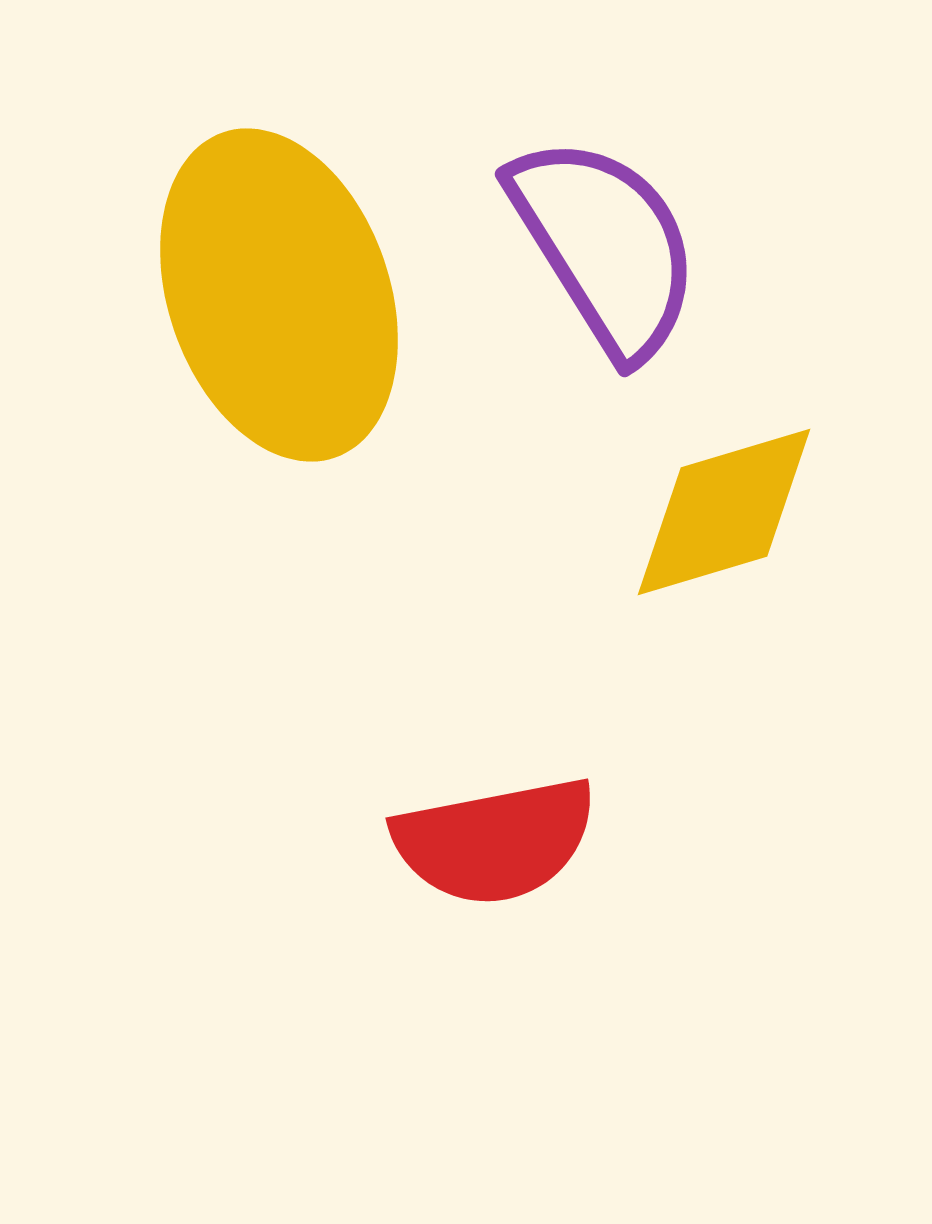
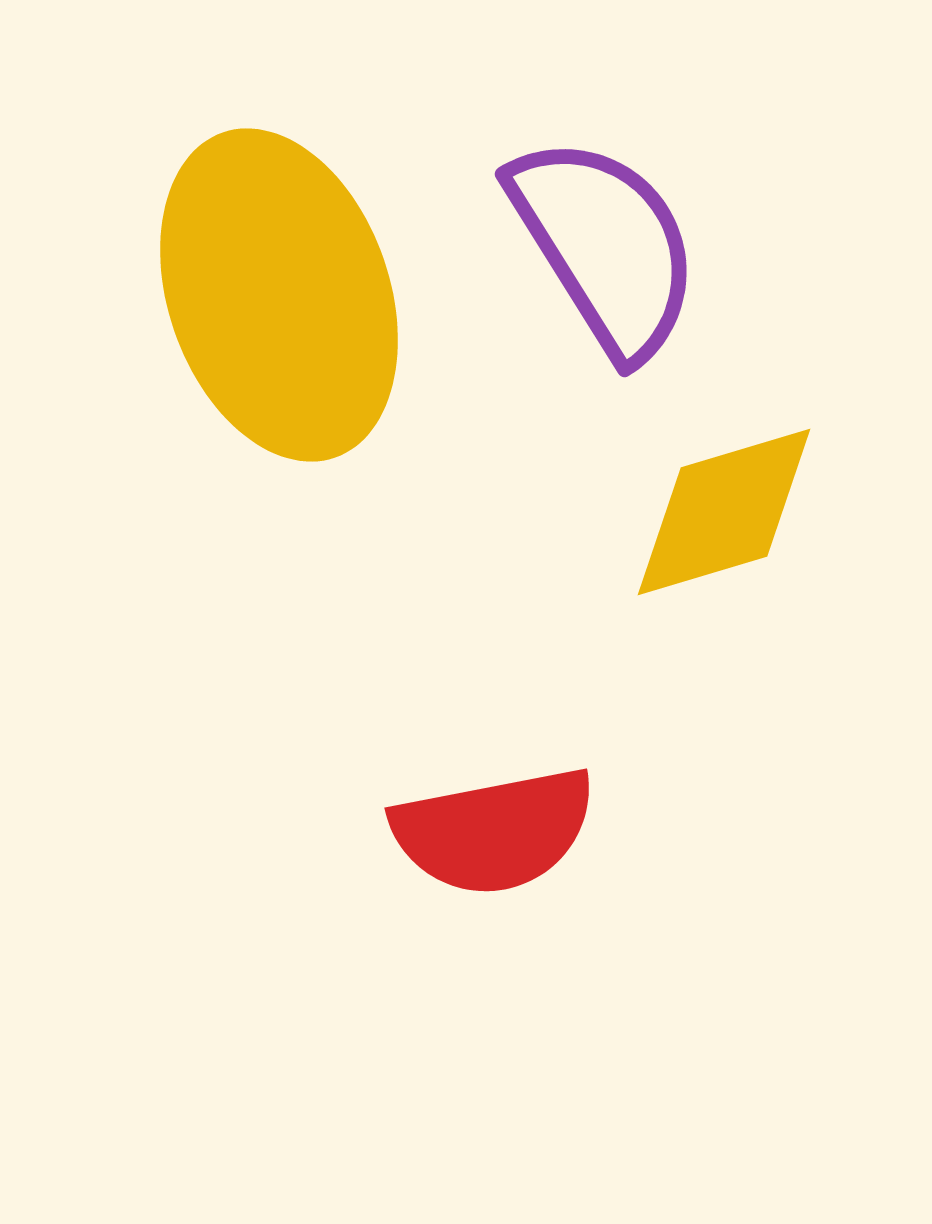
red semicircle: moved 1 px left, 10 px up
